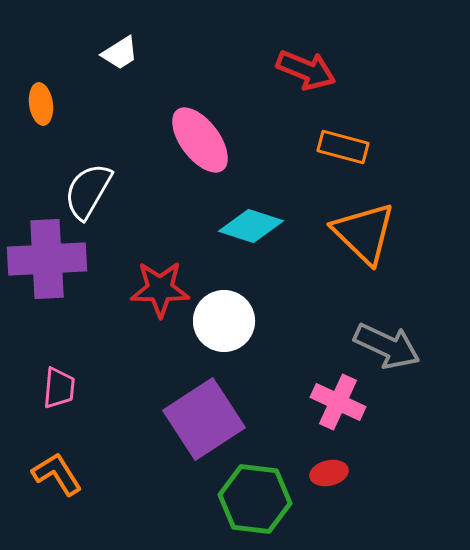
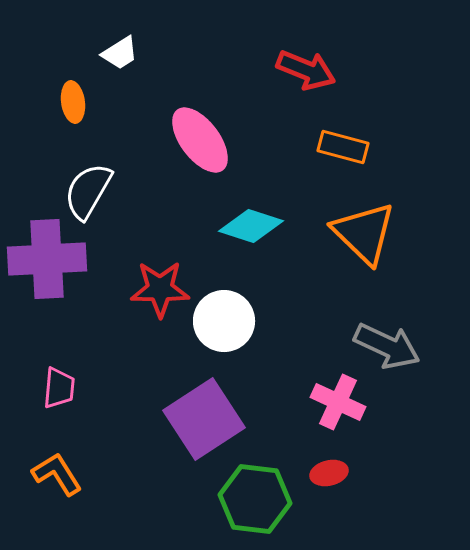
orange ellipse: moved 32 px right, 2 px up
